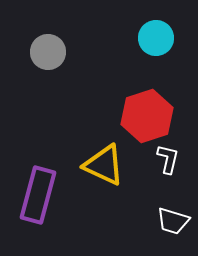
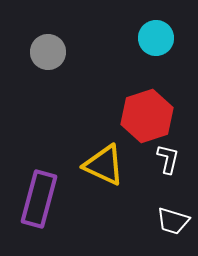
purple rectangle: moved 1 px right, 4 px down
